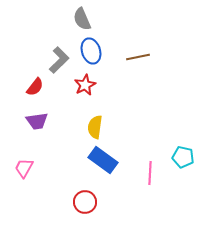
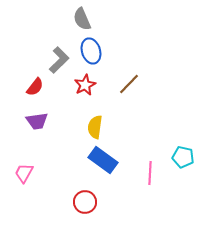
brown line: moved 9 px left, 27 px down; rotated 35 degrees counterclockwise
pink trapezoid: moved 5 px down
